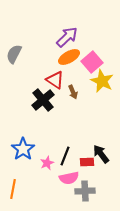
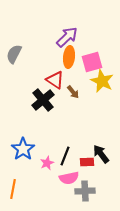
orange ellipse: rotated 55 degrees counterclockwise
pink square: rotated 25 degrees clockwise
brown arrow: rotated 16 degrees counterclockwise
